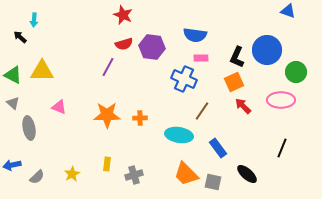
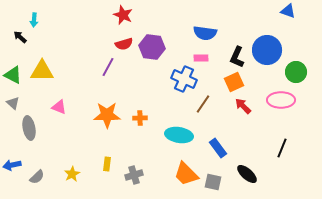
blue semicircle: moved 10 px right, 2 px up
brown line: moved 1 px right, 7 px up
